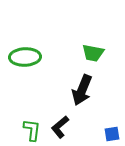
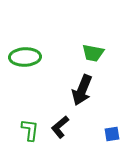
green L-shape: moved 2 px left
